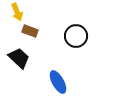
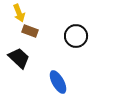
yellow arrow: moved 2 px right, 1 px down
